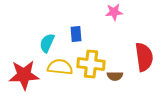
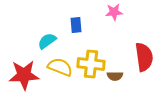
blue rectangle: moved 9 px up
cyan semicircle: moved 2 px up; rotated 30 degrees clockwise
yellow semicircle: rotated 15 degrees clockwise
